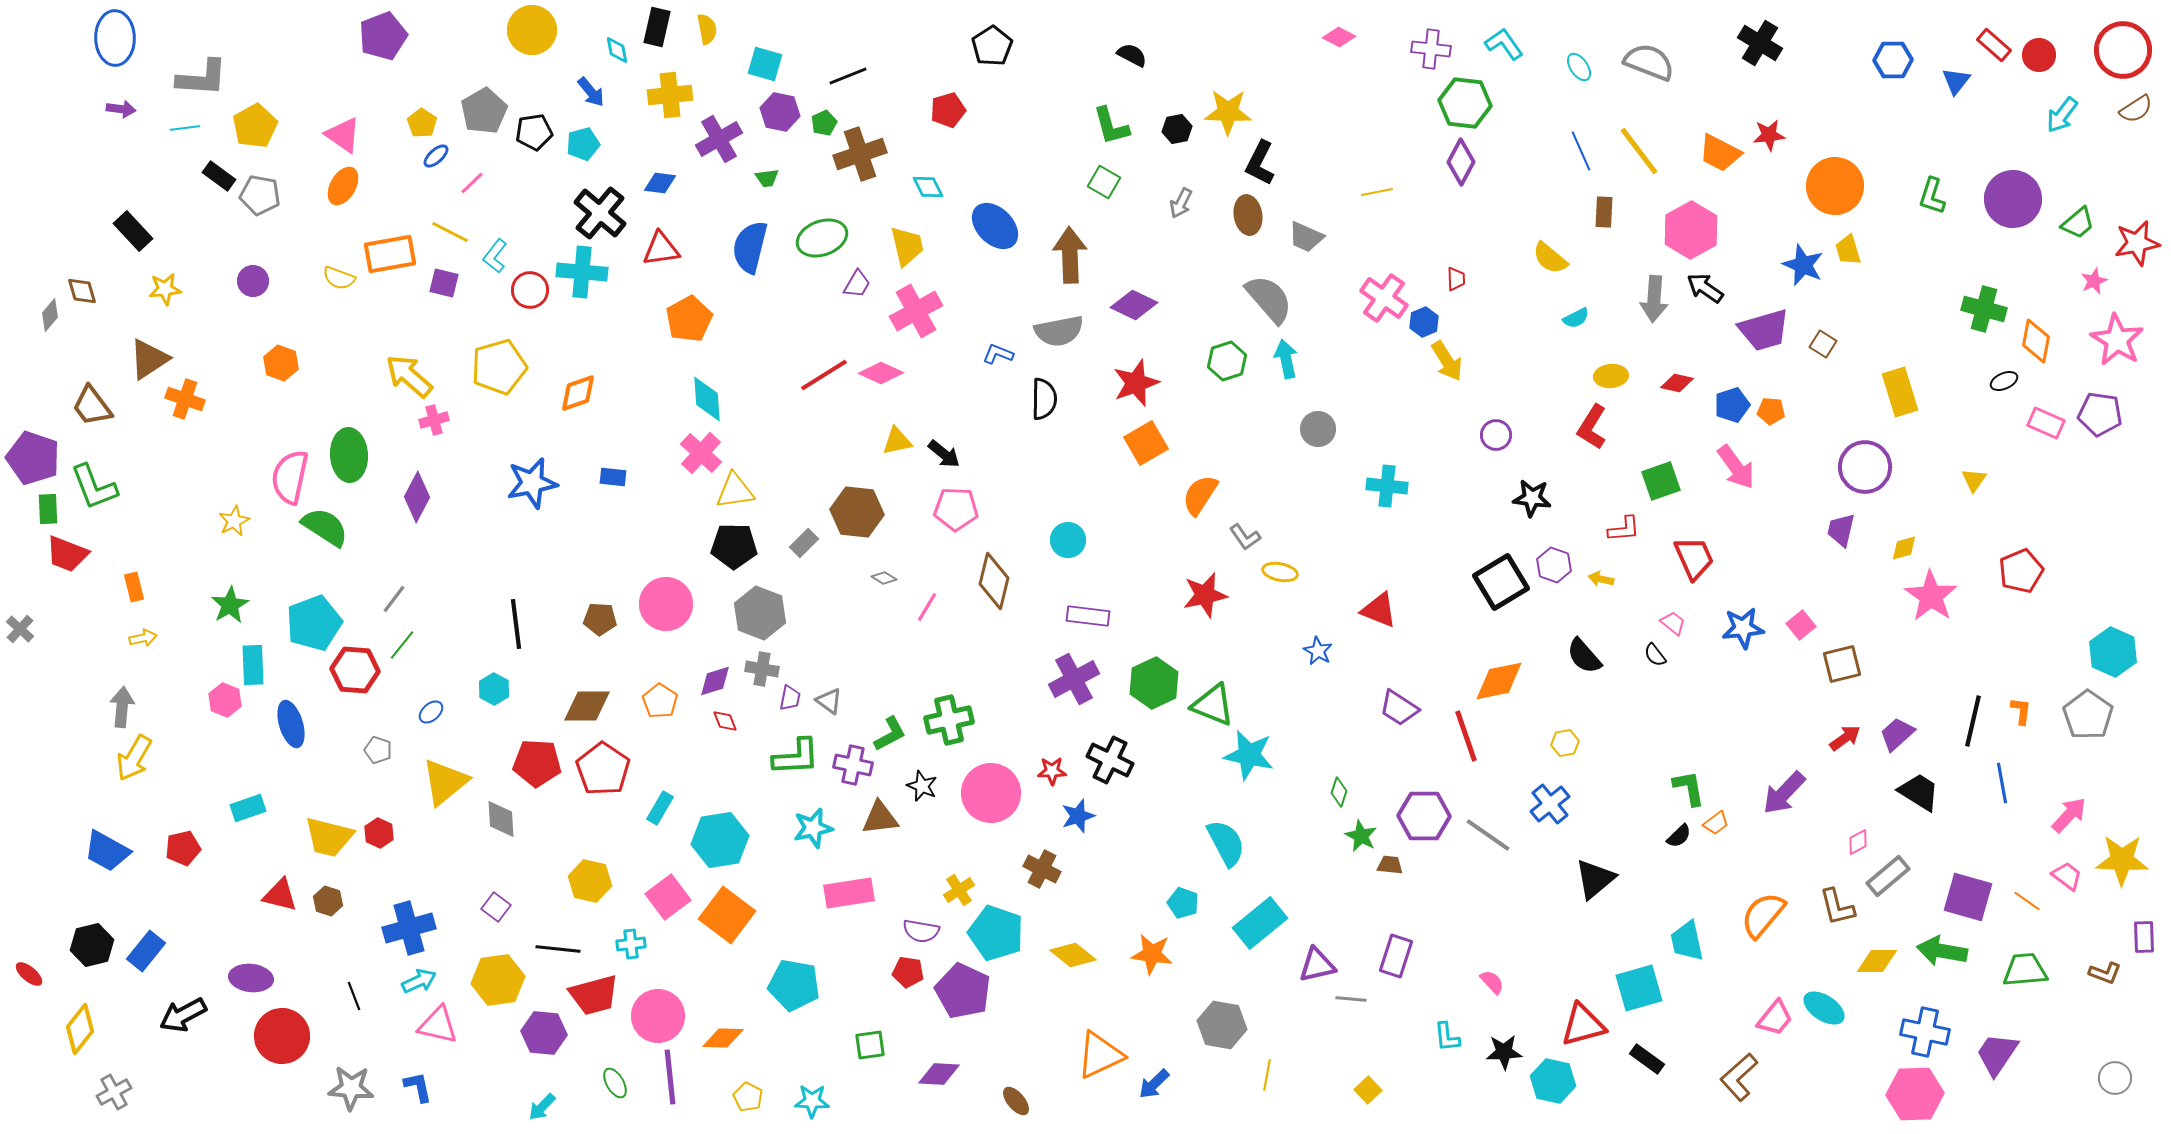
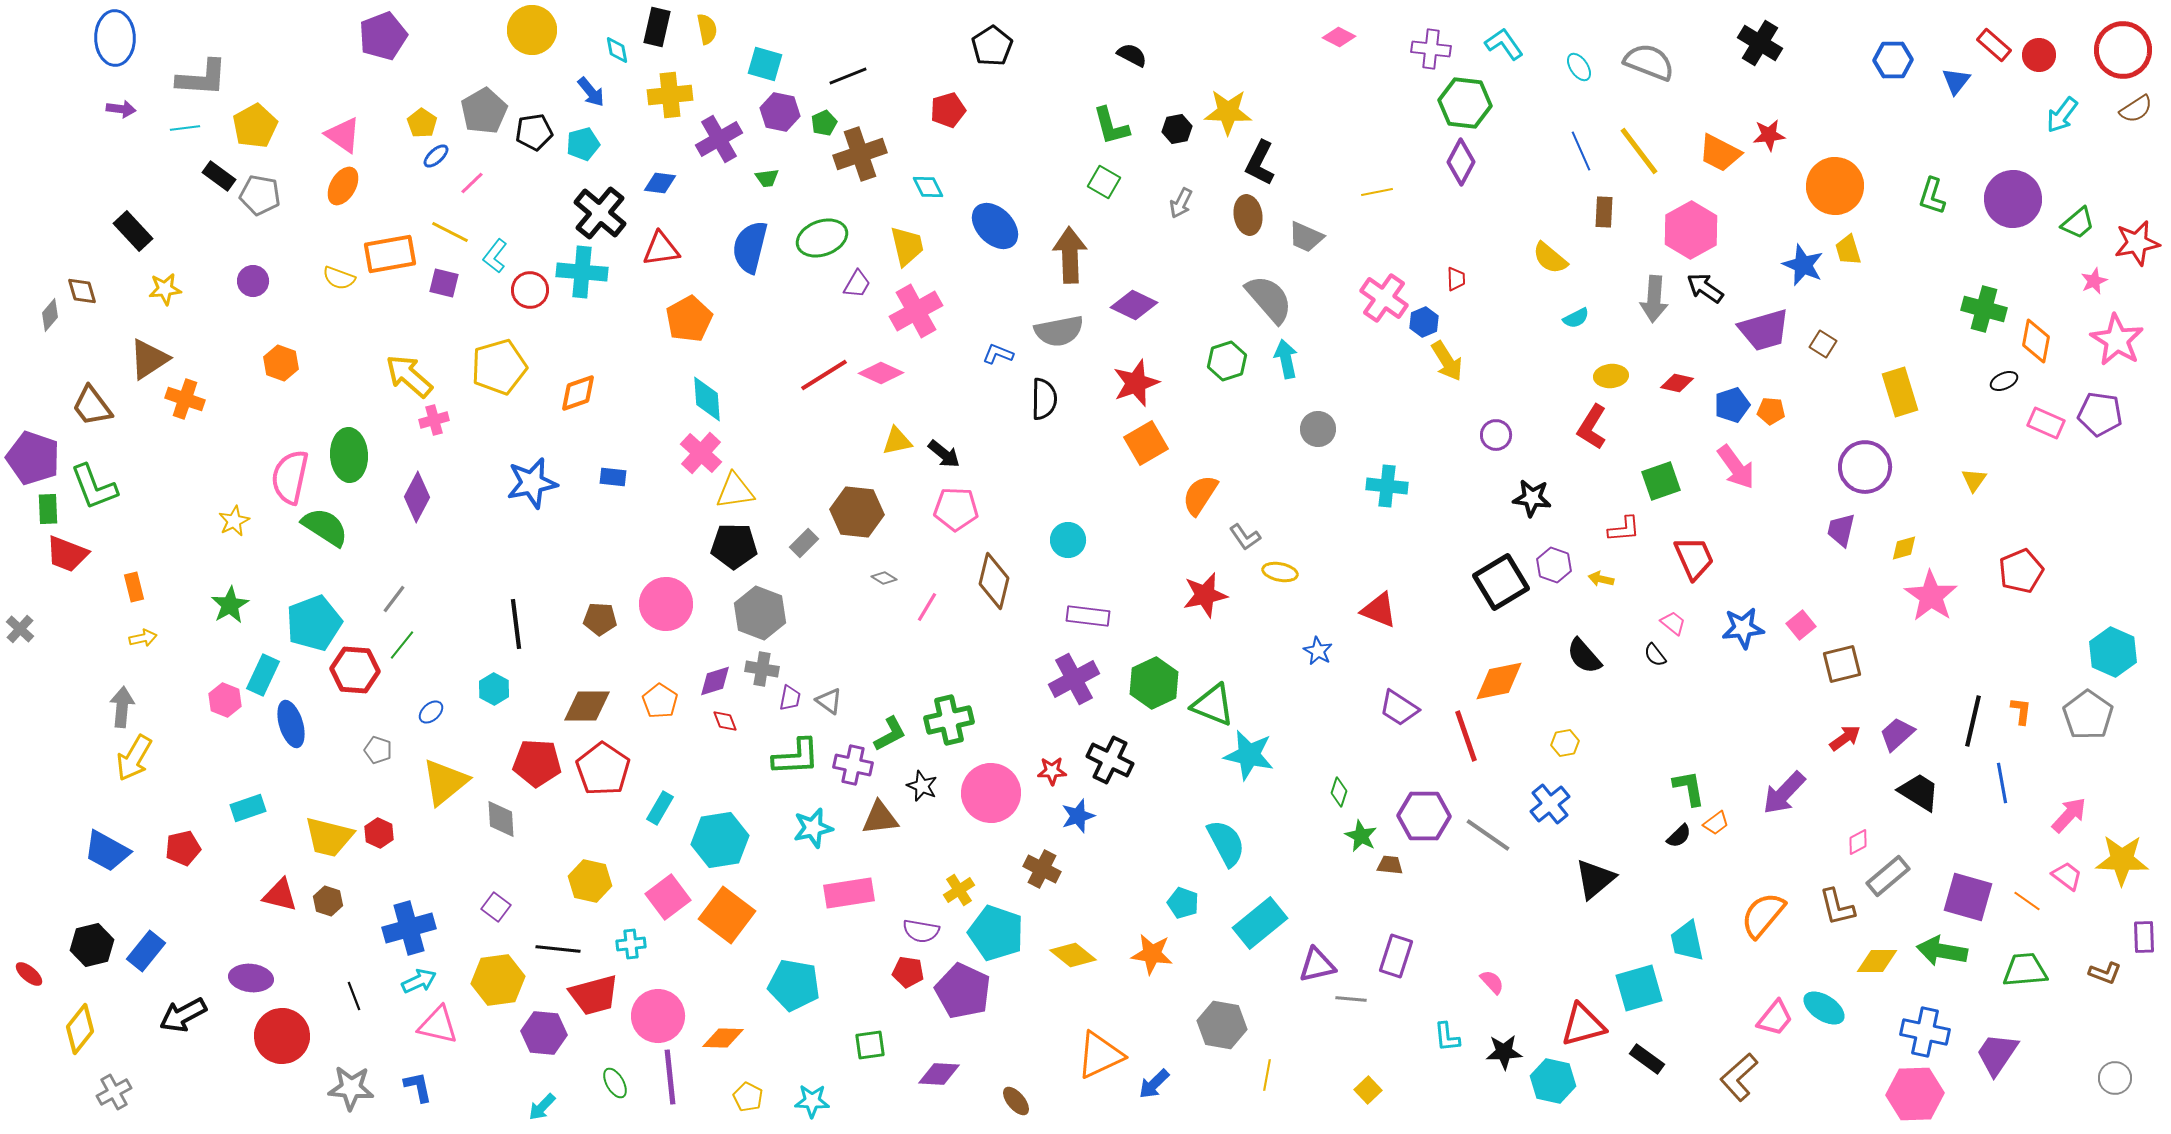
cyan rectangle at (253, 665): moved 10 px right, 10 px down; rotated 27 degrees clockwise
